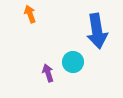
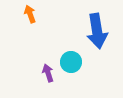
cyan circle: moved 2 px left
